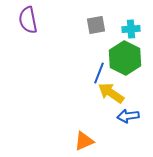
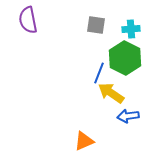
gray square: rotated 18 degrees clockwise
